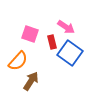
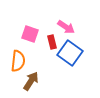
orange semicircle: rotated 35 degrees counterclockwise
